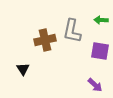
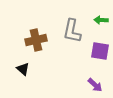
brown cross: moved 9 px left
black triangle: rotated 16 degrees counterclockwise
